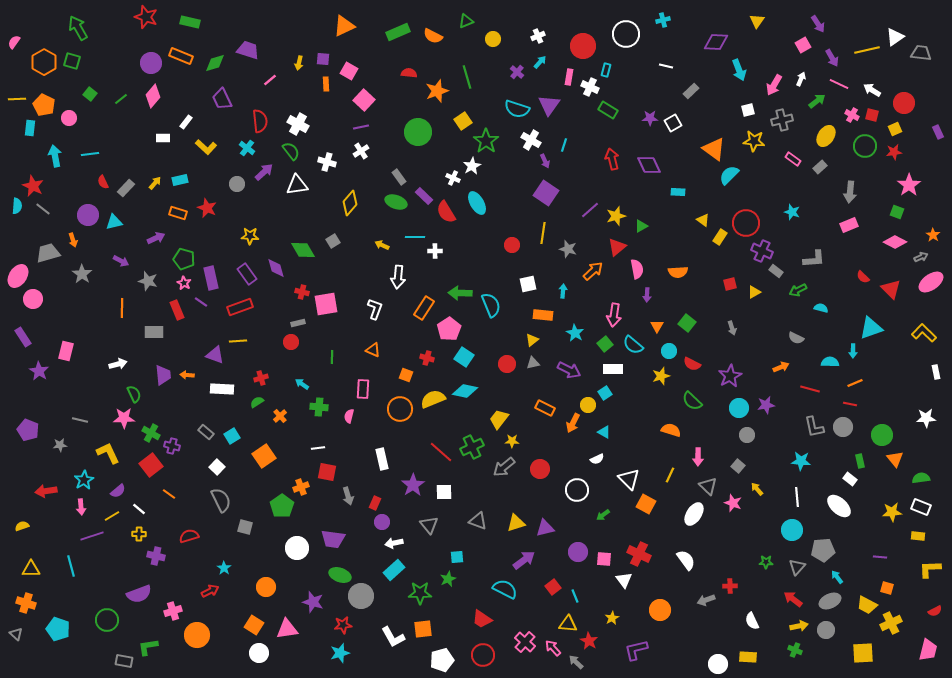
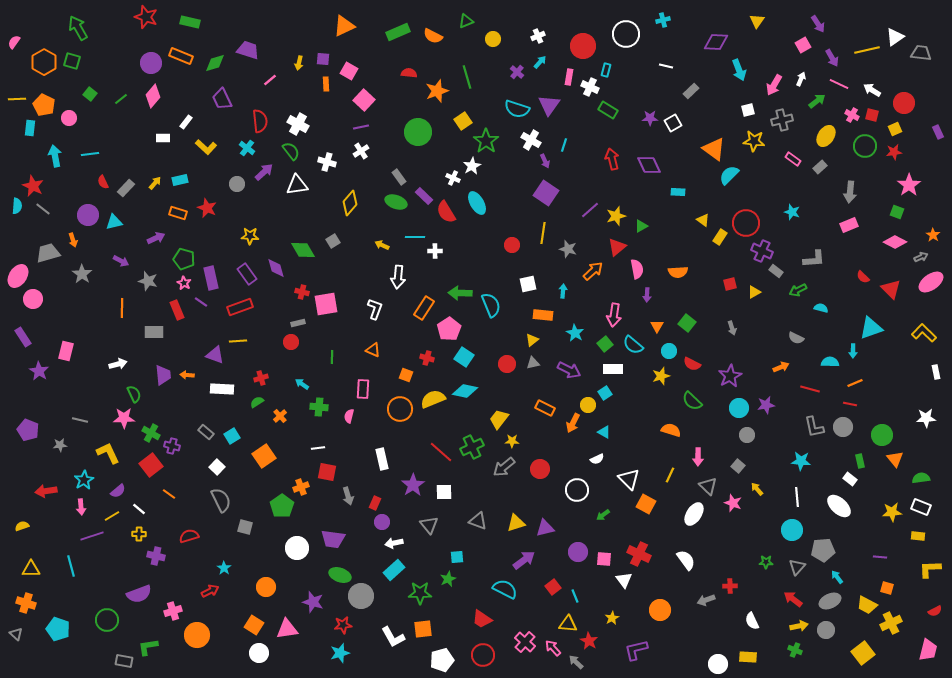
yellow square at (863, 653): rotated 35 degrees counterclockwise
